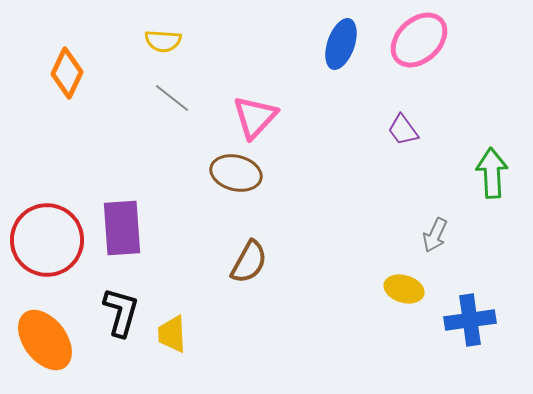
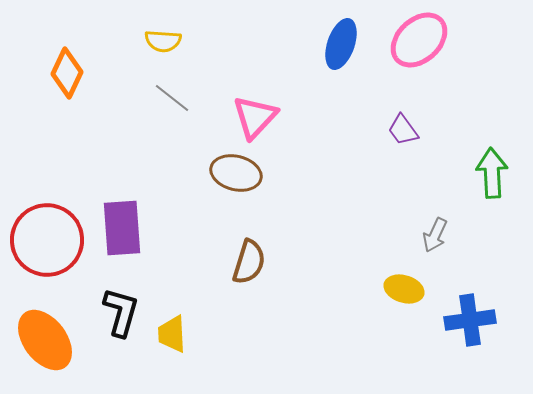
brown semicircle: rotated 12 degrees counterclockwise
